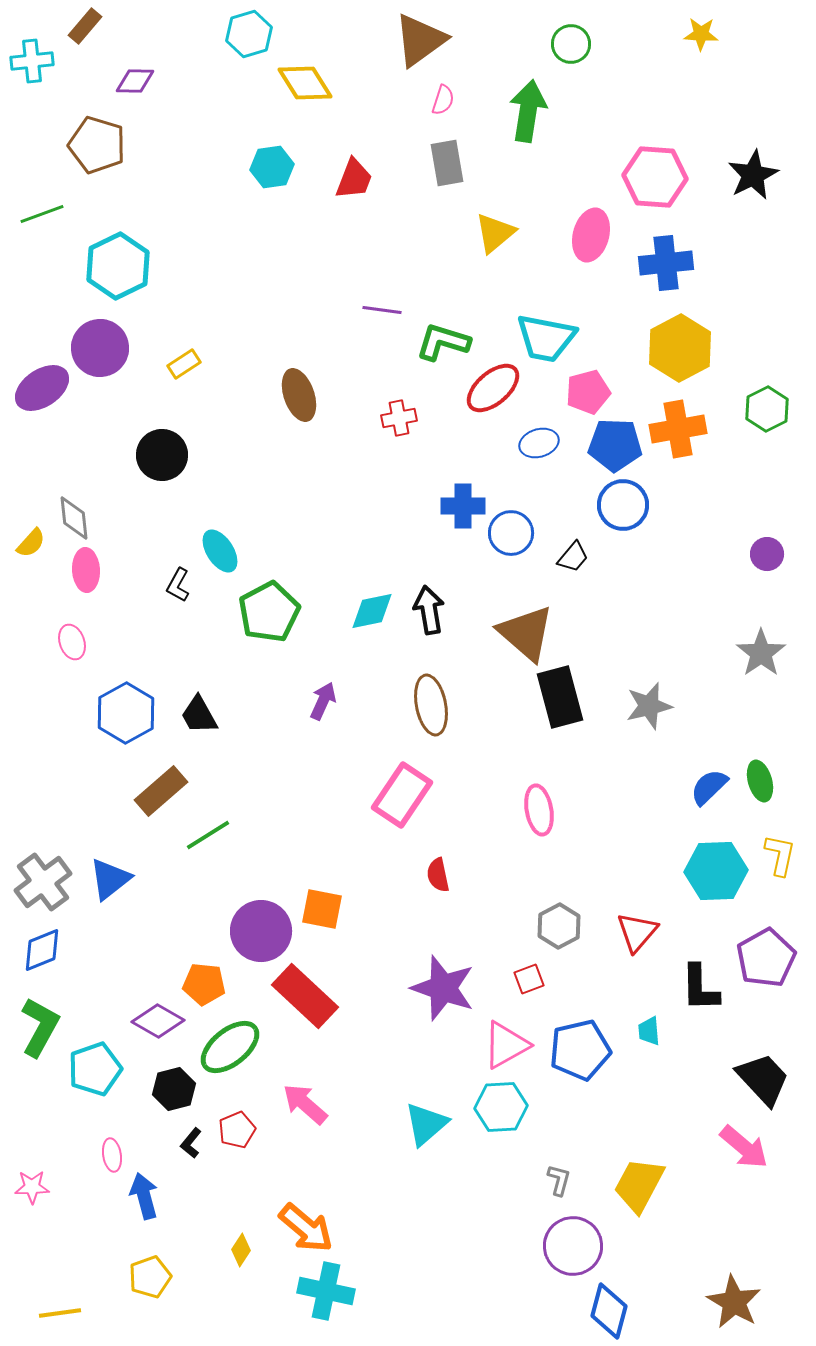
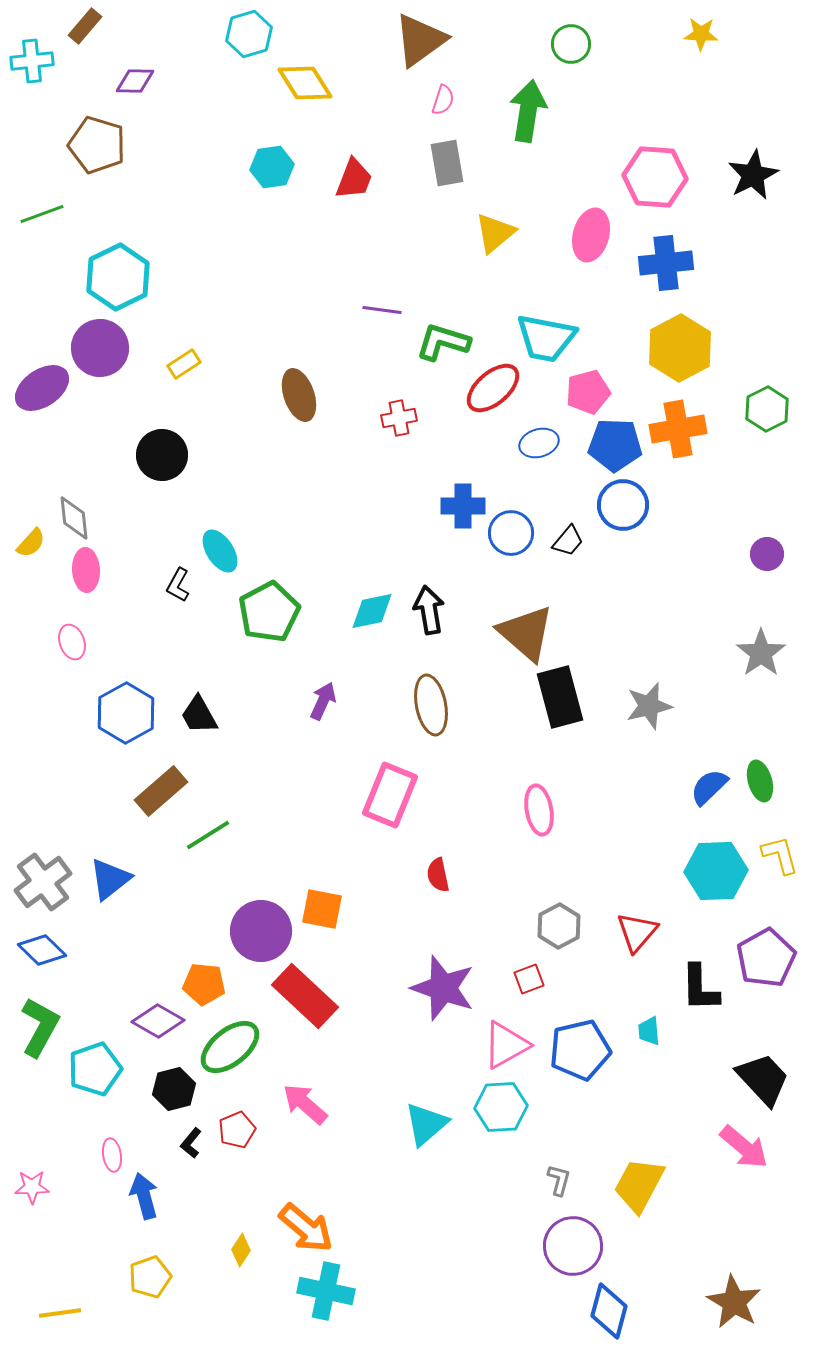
cyan hexagon at (118, 266): moved 11 px down
black trapezoid at (573, 557): moved 5 px left, 16 px up
pink rectangle at (402, 795): moved 12 px left; rotated 12 degrees counterclockwise
yellow L-shape at (780, 855): rotated 27 degrees counterclockwise
blue diamond at (42, 950): rotated 66 degrees clockwise
